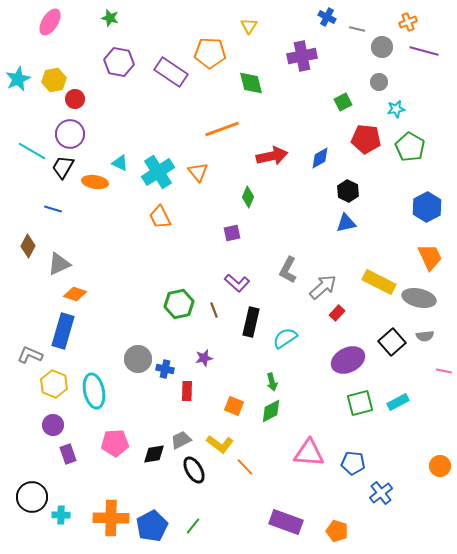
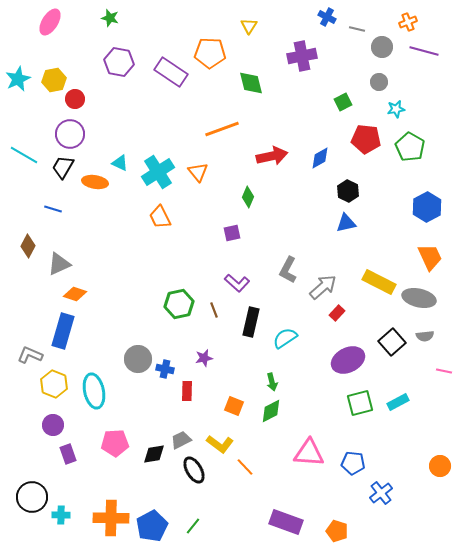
cyan line at (32, 151): moved 8 px left, 4 px down
